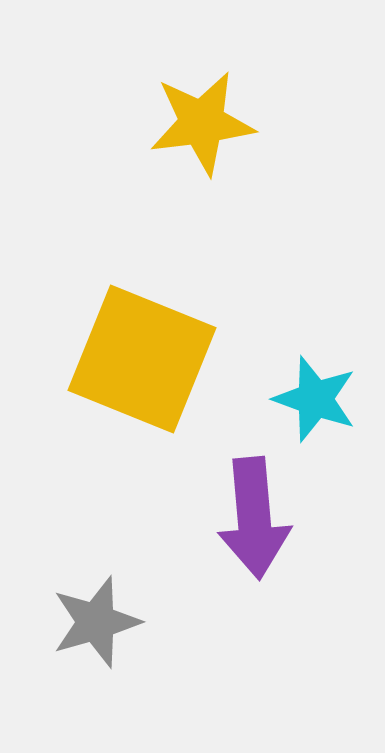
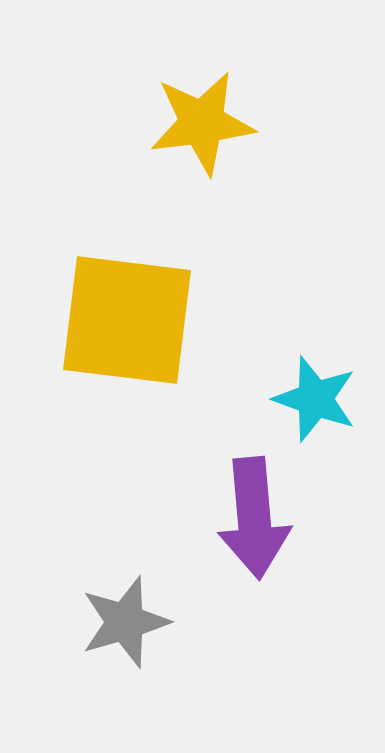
yellow square: moved 15 px left, 39 px up; rotated 15 degrees counterclockwise
gray star: moved 29 px right
